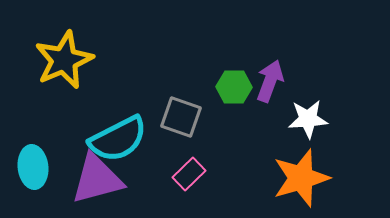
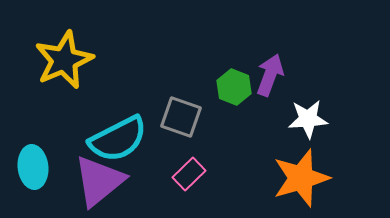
purple arrow: moved 6 px up
green hexagon: rotated 20 degrees clockwise
purple triangle: moved 2 px right, 2 px down; rotated 24 degrees counterclockwise
